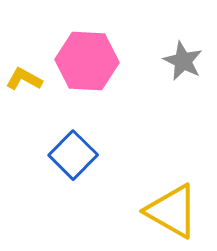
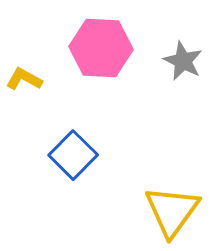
pink hexagon: moved 14 px right, 13 px up
yellow triangle: rotated 36 degrees clockwise
